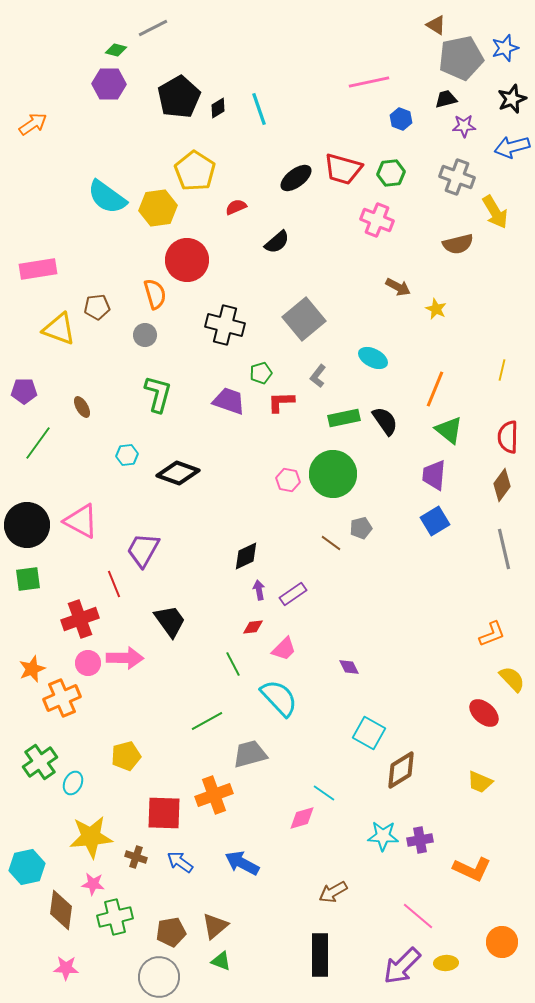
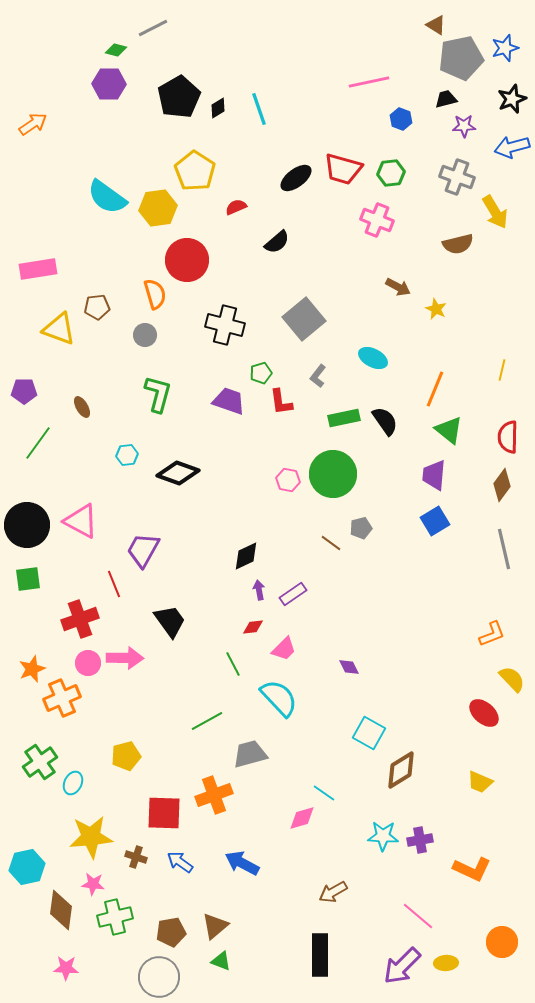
red L-shape at (281, 402): rotated 96 degrees counterclockwise
